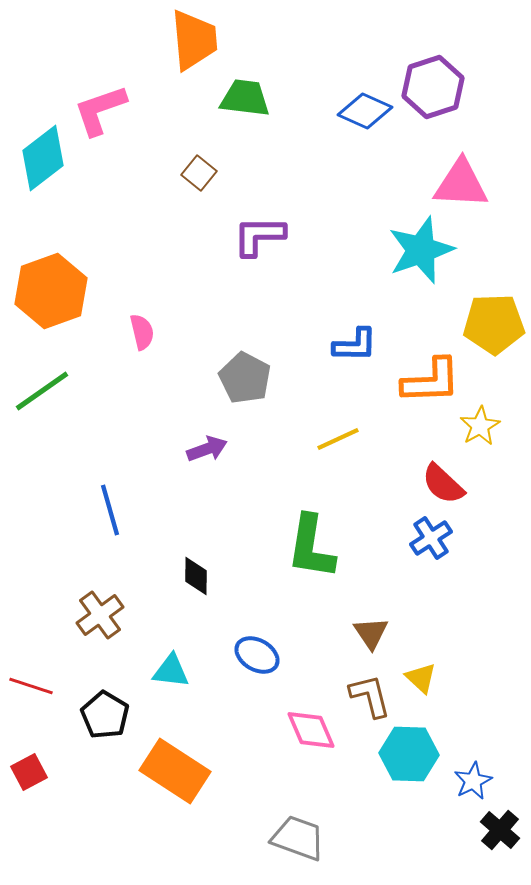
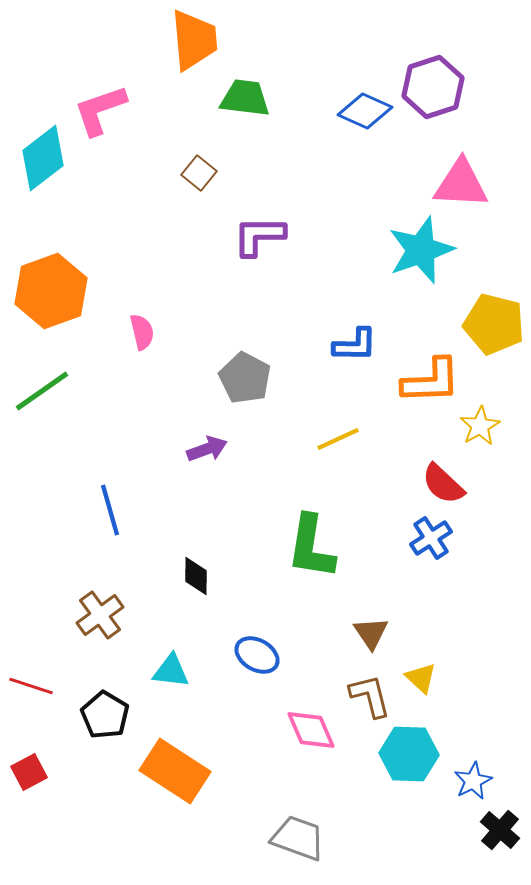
yellow pentagon: rotated 16 degrees clockwise
